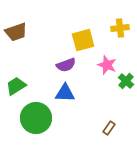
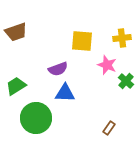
yellow cross: moved 2 px right, 10 px down
yellow square: moved 1 px left, 1 px down; rotated 20 degrees clockwise
purple semicircle: moved 8 px left, 4 px down
